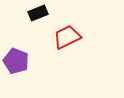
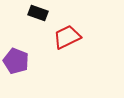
black rectangle: rotated 42 degrees clockwise
